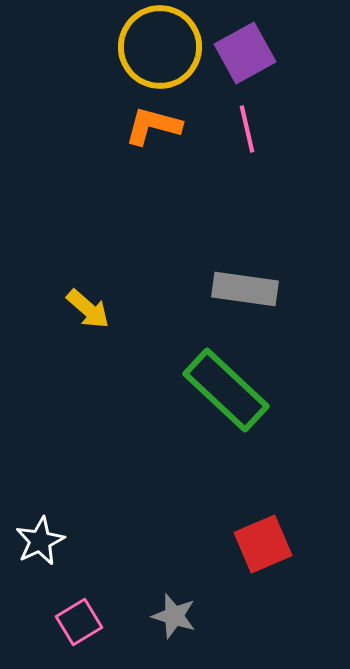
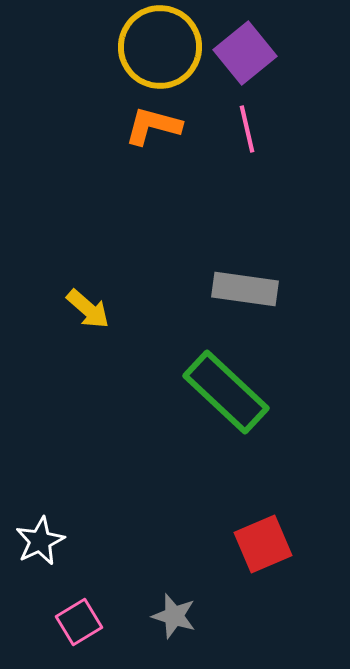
purple square: rotated 10 degrees counterclockwise
green rectangle: moved 2 px down
